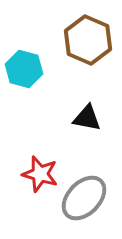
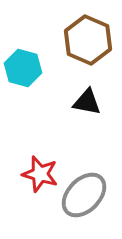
cyan hexagon: moved 1 px left, 1 px up
black triangle: moved 16 px up
gray ellipse: moved 3 px up
